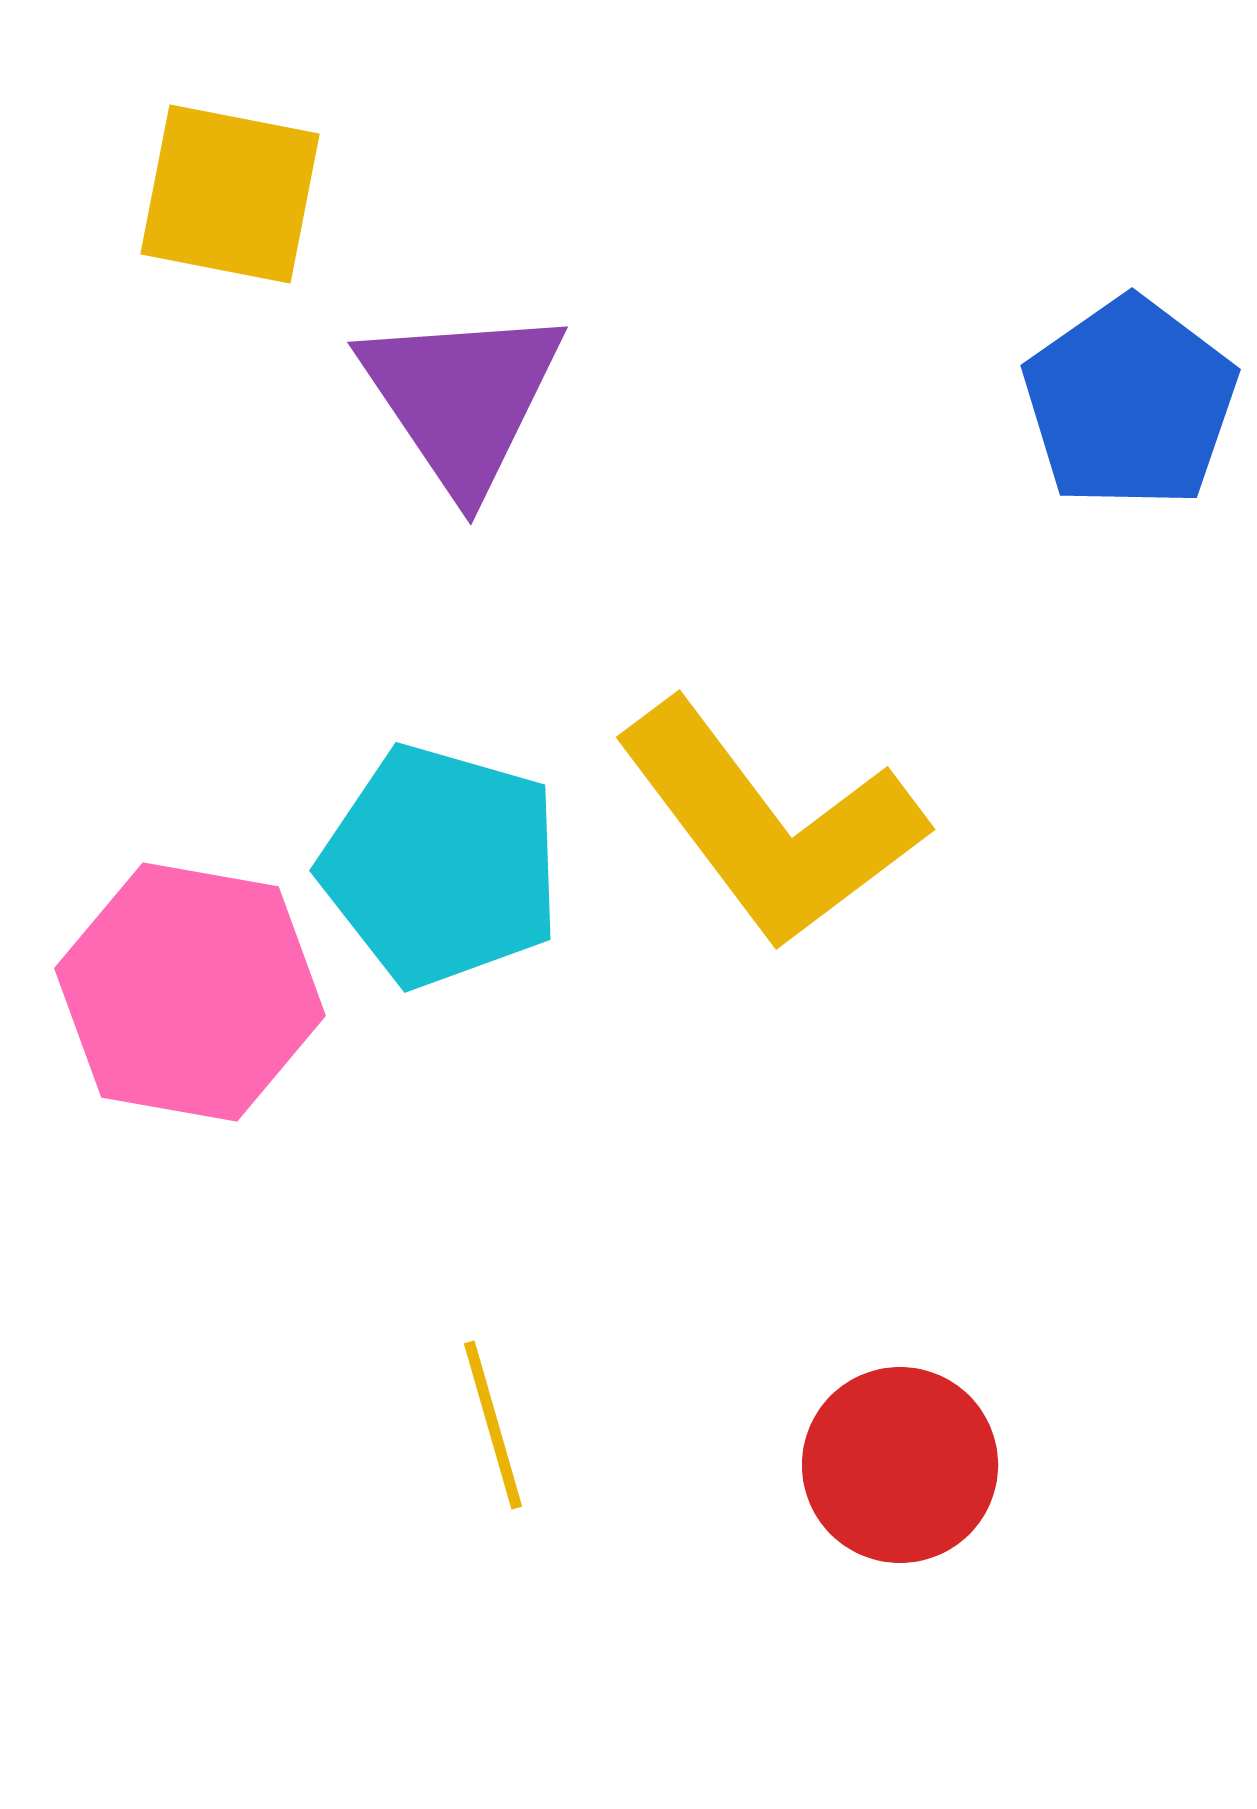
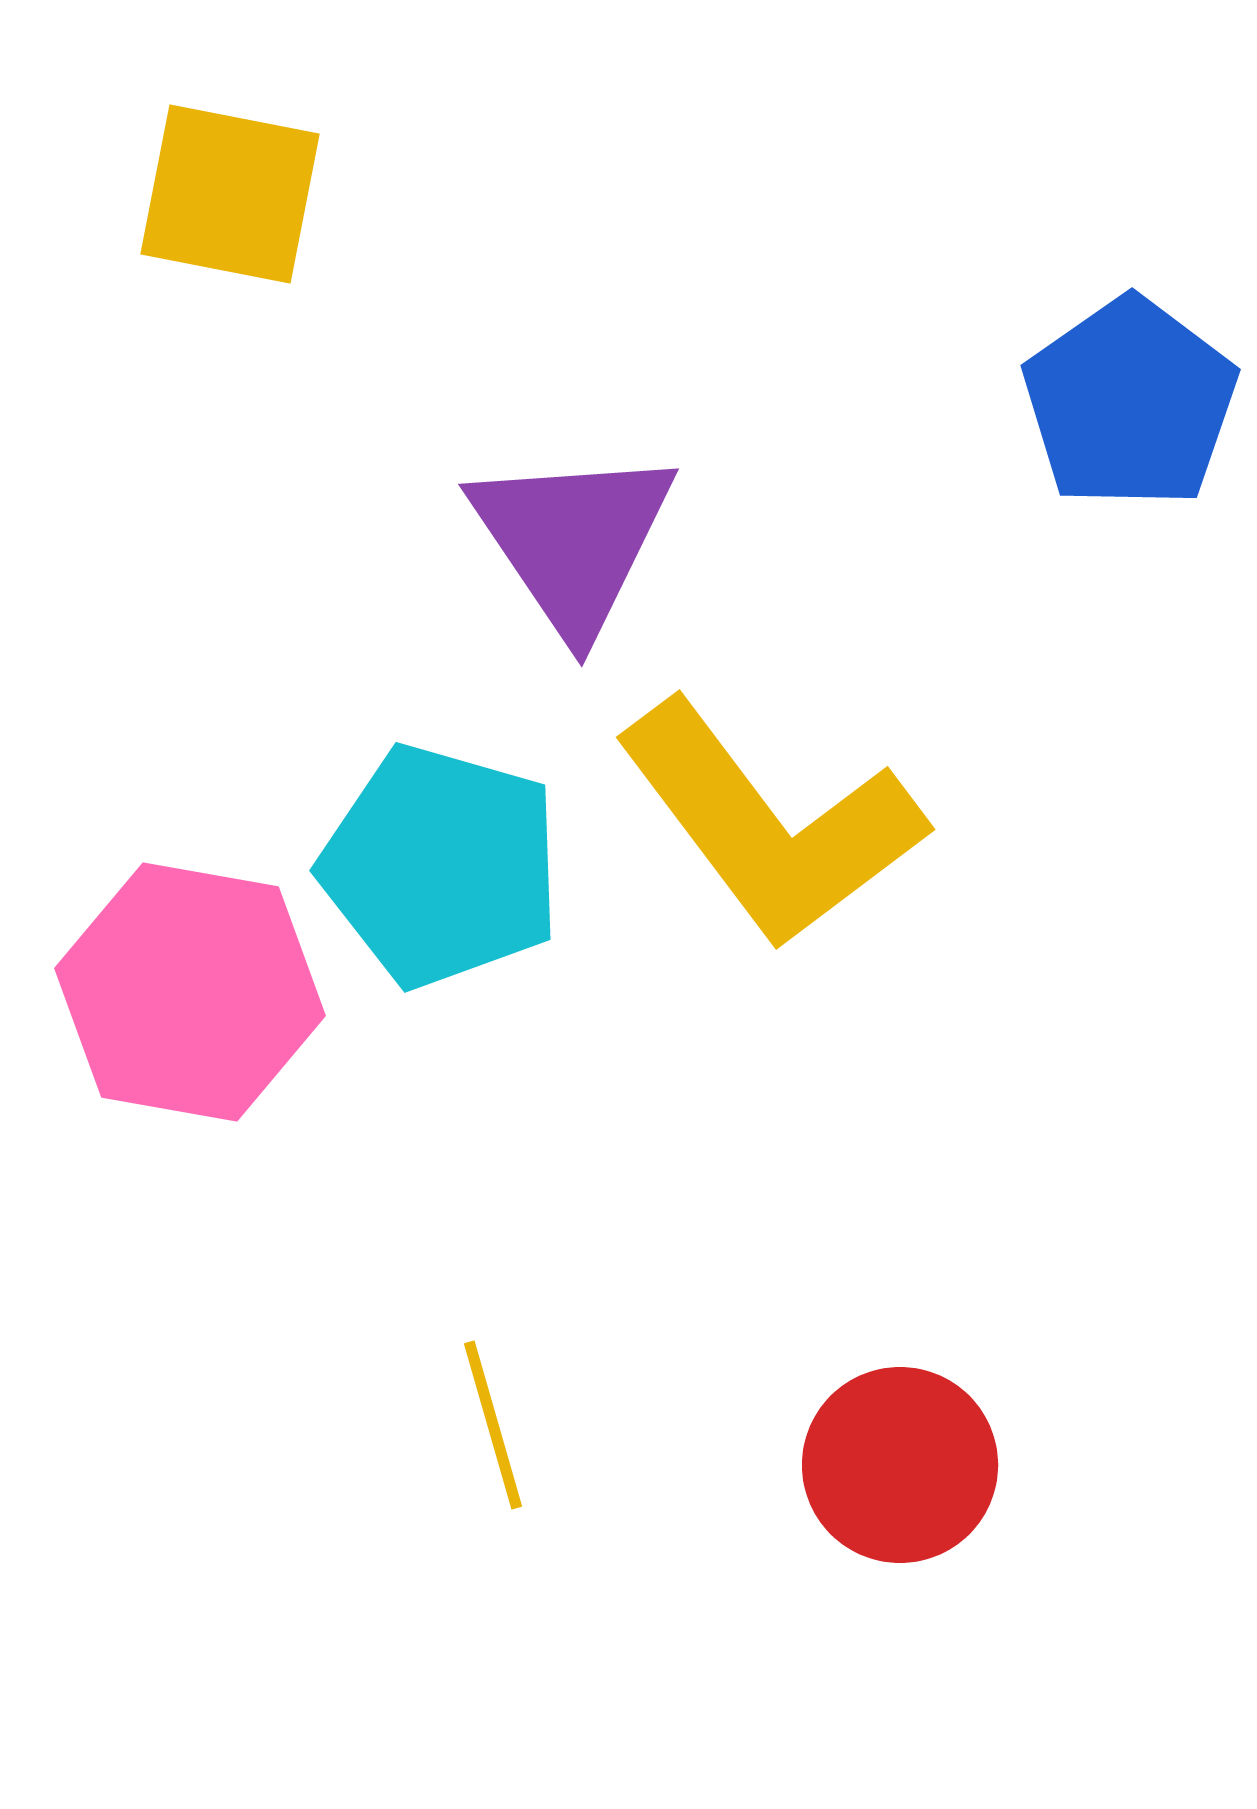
purple triangle: moved 111 px right, 142 px down
